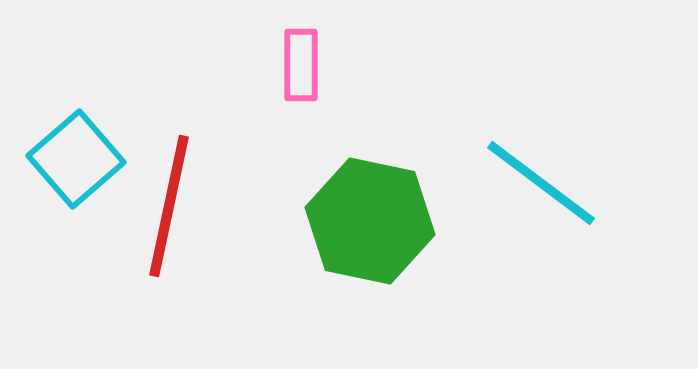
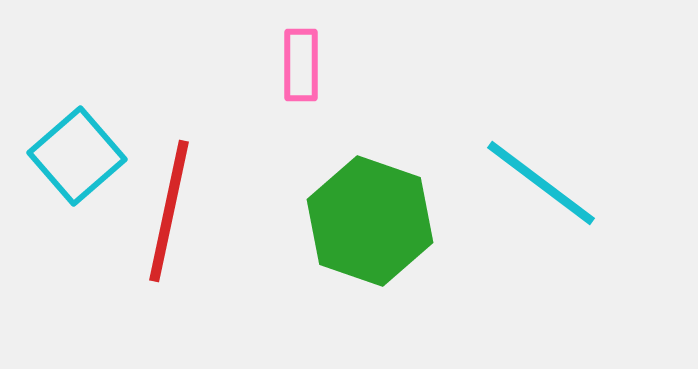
cyan square: moved 1 px right, 3 px up
red line: moved 5 px down
green hexagon: rotated 7 degrees clockwise
